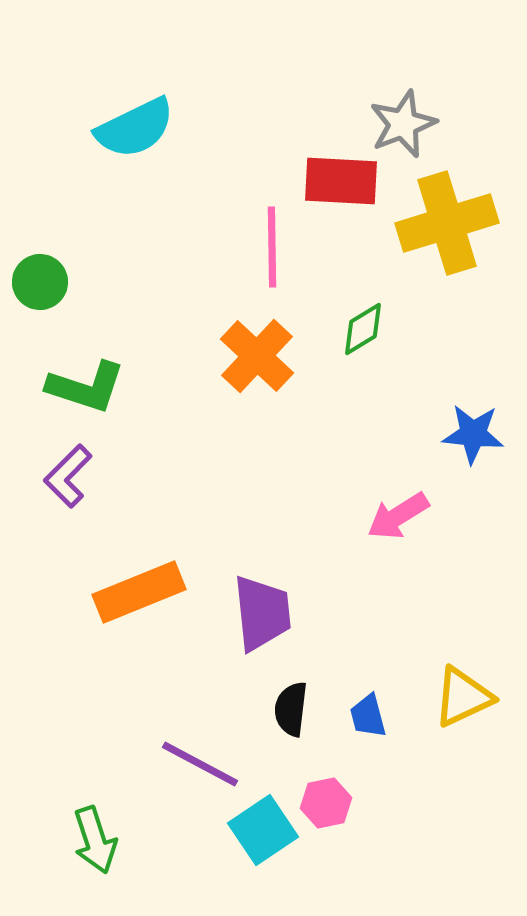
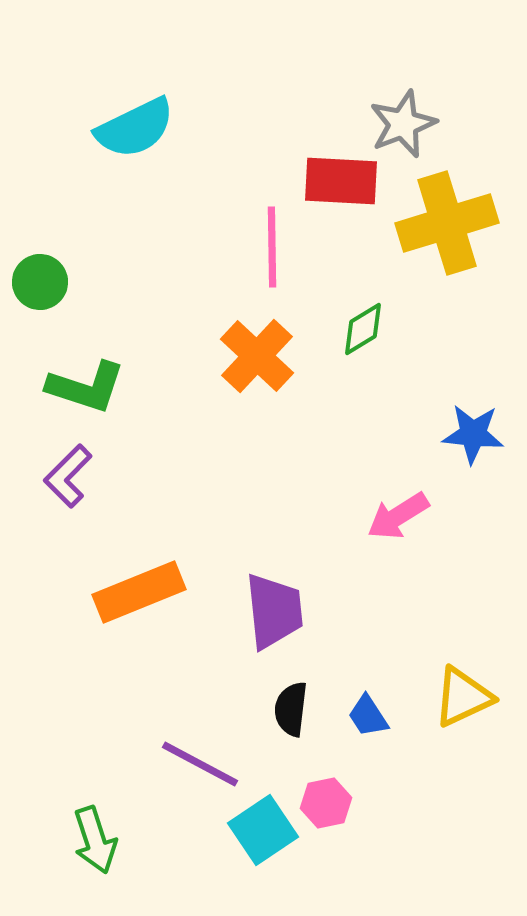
purple trapezoid: moved 12 px right, 2 px up
blue trapezoid: rotated 18 degrees counterclockwise
